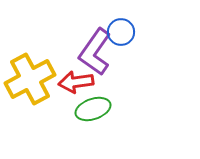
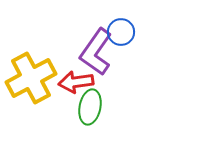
purple L-shape: moved 1 px right
yellow cross: moved 1 px right, 1 px up
green ellipse: moved 3 px left, 2 px up; rotated 60 degrees counterclockwise
